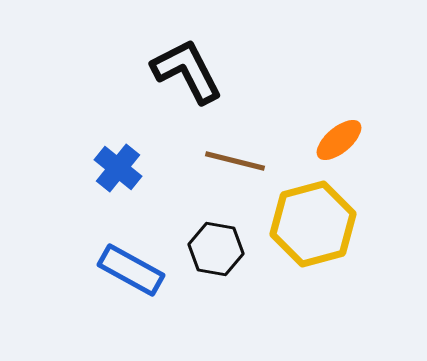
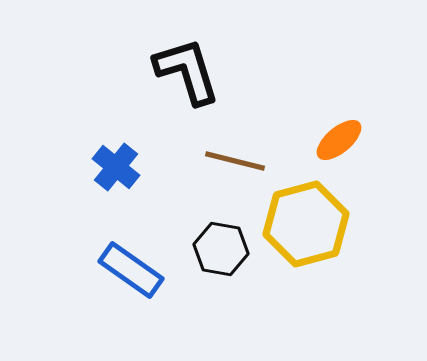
black L-shape: rotated 10 degrees clockwise
blue cross: moved 2 px left, 1 px up
yellow hexagon: moved 7 px left
black hexagon: moved 5 px right
blue rectangle: rotated 6 degrees clockwise
